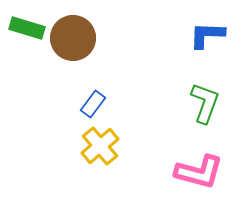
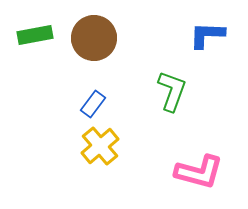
green rectangle: moved 8 px right, 7 px down; rotated 28 degrees counterclockwise
brown circle: moved 21 px right
green L-shape: moved 33 px left, 12 px up
